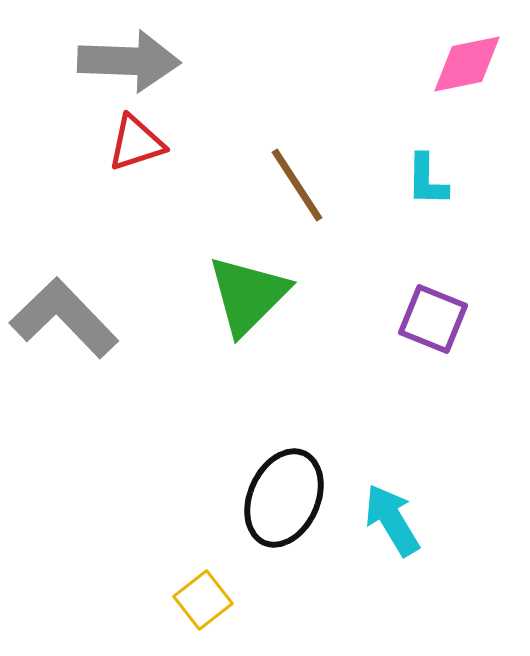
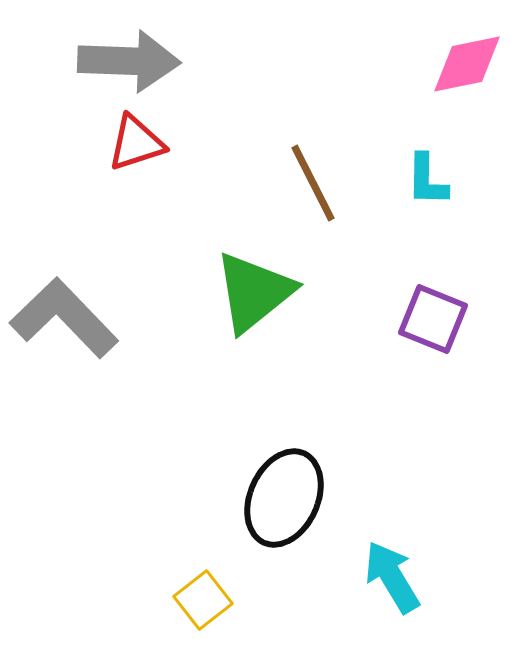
brown line: moved 16 px right, 2 px up; rotated 6 degrees clockwise
green triangle: moved 6 px right, 3 px up; rotated 6 degrees clockwise
cyan arrow: moved 57 px down
